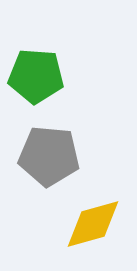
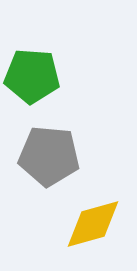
green pentagon: moved 4 px left
